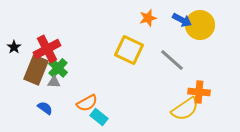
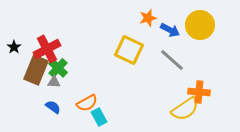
blue arrow: moved 12 px left, 10 px down
blue semicircle: moved 8 px right, 1 px up
cyan rectangle: rotated 24 degrees clockwise
